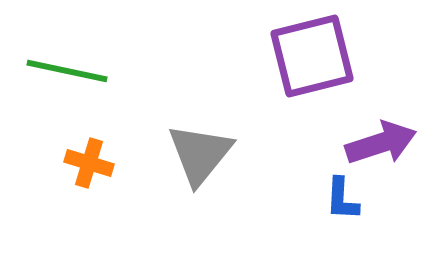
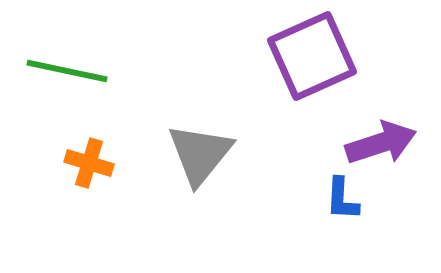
purple square: rotated 10 degrees counterclockwise
